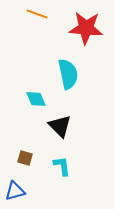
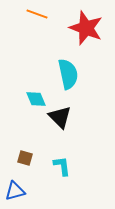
red star: rotated 16 degrees clockwise
black triangle: moved 9 px up
